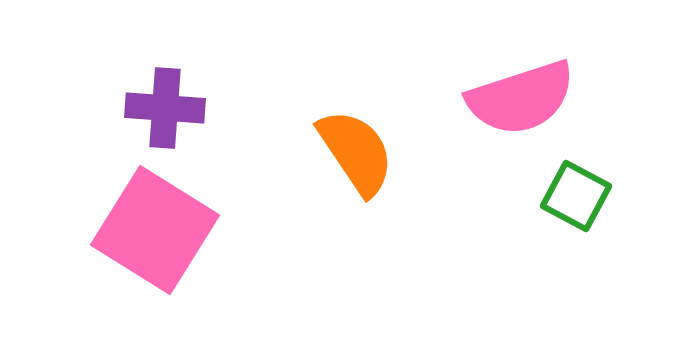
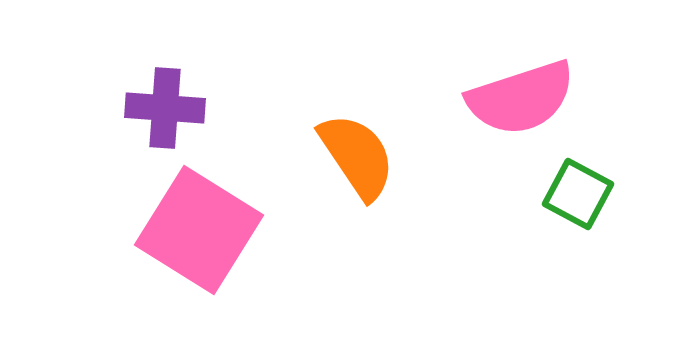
orange semicircle: moved 1 px right, 4 px down
green square: moved 2 px right, 2 px up
pink square: moved 44 px right
